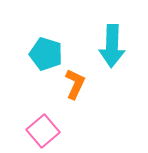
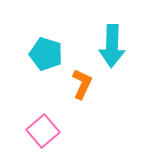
orange L-shape: moved 7 px right
